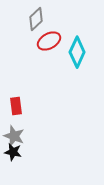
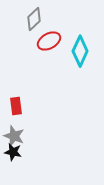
gray diamond: moved 2 px left
cyan diamond: moved 3 px right, 1 px up
